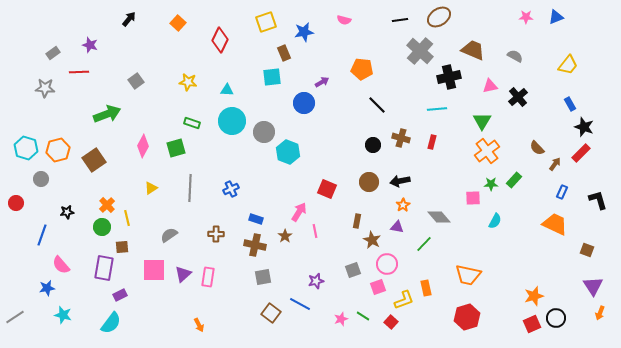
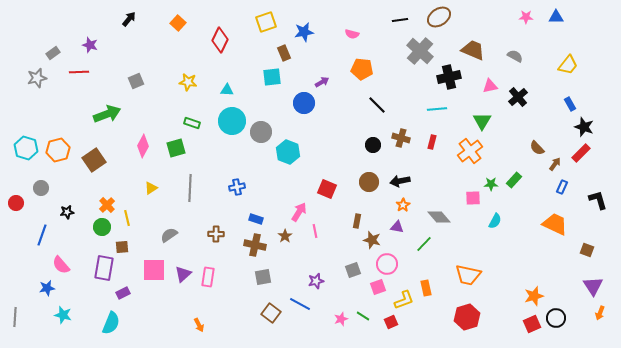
blue triangle at (556, 17): rotated 21 degrees clockwise
pink semicircle at (344, 20): moved 8 px right, 14 px down
gray square at (136, 81): rotated 14 degrees clockwise
gray star at (45, 88): moved 8 px left, 10 px up; rotated 18 degrees counterclockwise
gray circle at (264, 132): moved 3 px left
orange cross at (487, 151): moved 17 px left
gray circle at (41, 179): moved 9 px down
blue cross at (231, 189): moved 6 px right, 2 px up; rotated 14 degrees clockwise
blue rectangle at (562, 192): moved 5 px up
brown star at (372, 240): rotated 12 degrees counterclockwise
purple rectangle at (120, 295): moved 3 px right, 2 px up
gray line at (15, 317): rotated 54 degrees counterclockwise
red square at (391, 322): rotated 24 degrees clockwise
cyan semicircle at (111, 323): rotated 15 degrees counterclockwise
